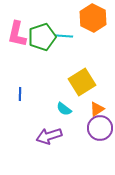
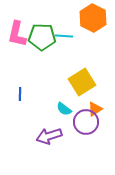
green pentagon: rotated 20 degrees clockwise
orange triangle: moved 2 px left
purple circle: moved 14 px left, 6 px up
